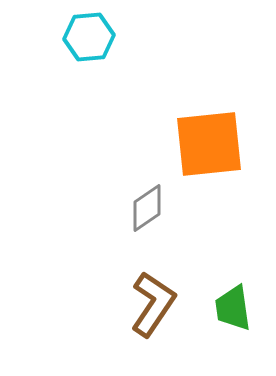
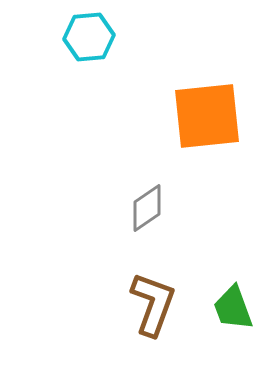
orange square: moved 2 px left, 28 px up
brown L-shape: rotated 14 degrees counterclockwise
green trapezoid: rotated 12 degrees counterclockwise
